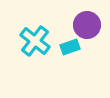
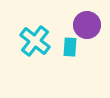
cyan rectangle: rotated 66 degrees counterclockwise
